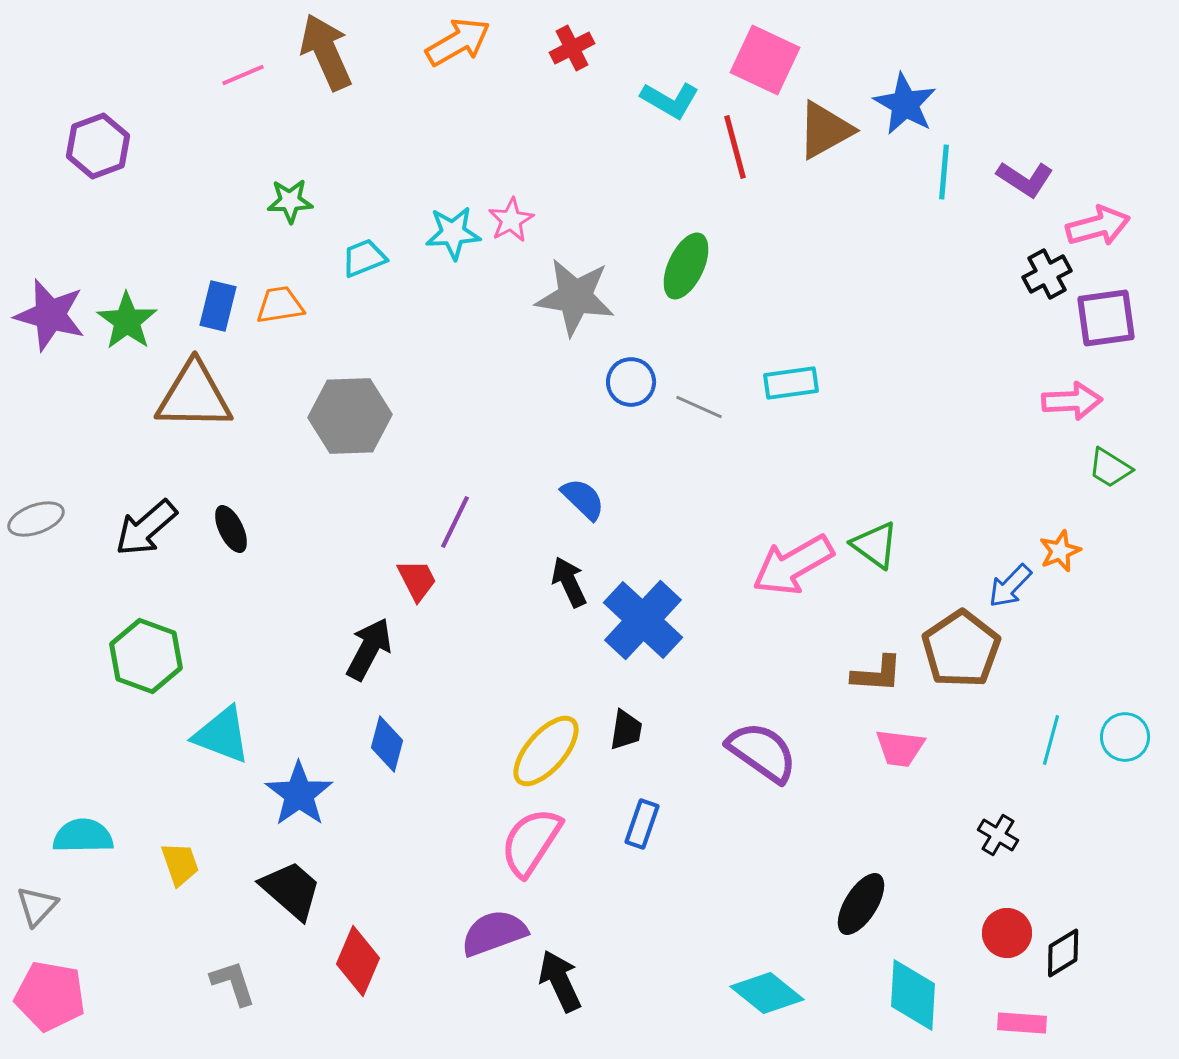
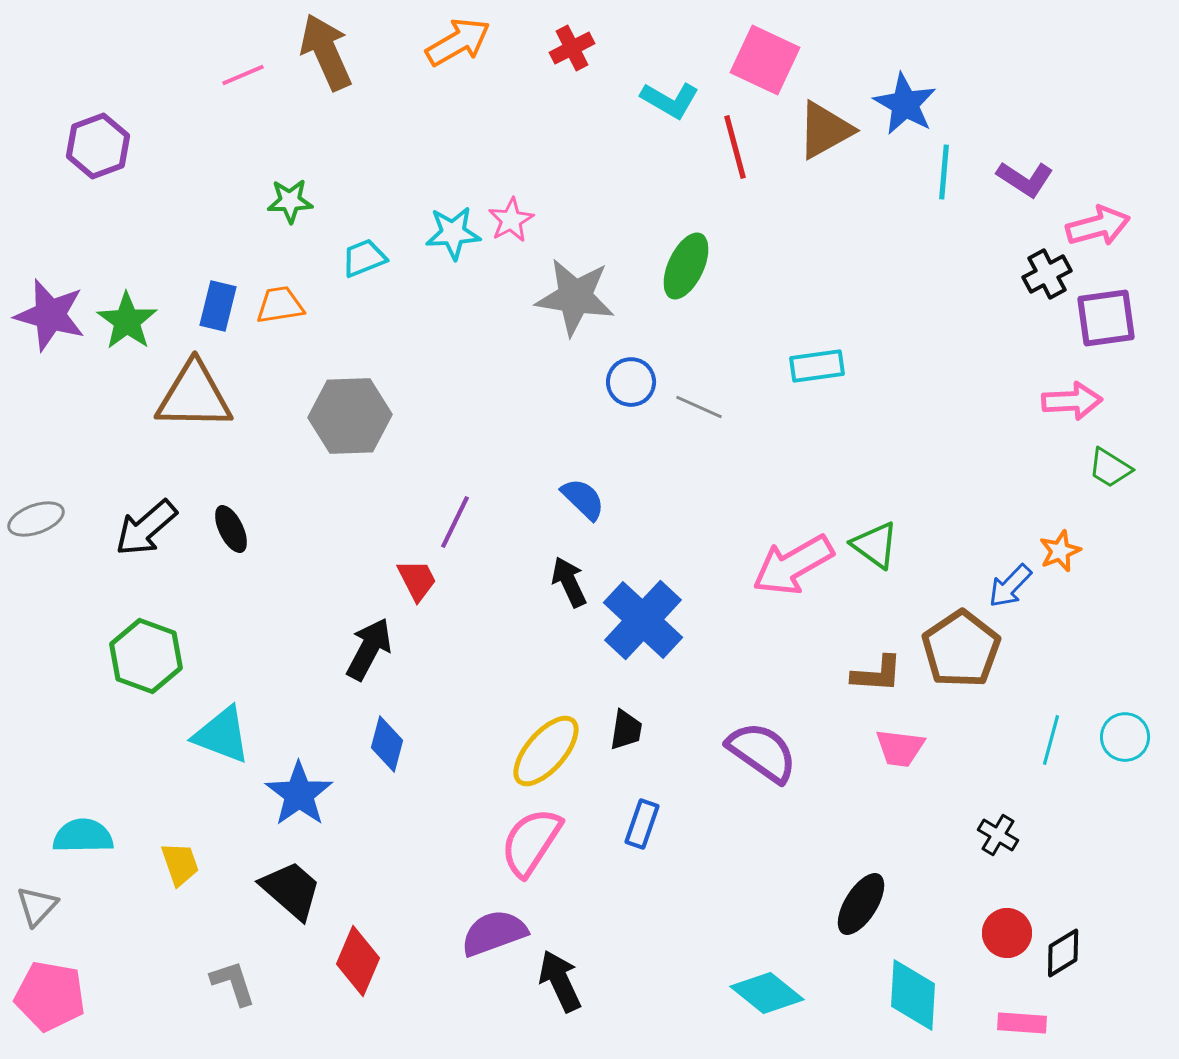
cyan rectangle at (791, 383): moved 26 px right, 17 px up
